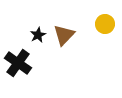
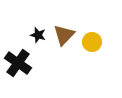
yellow circle: moved 13 px left, 18 px down
black star: rotated 28 degrees counterclockwise
